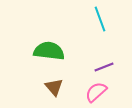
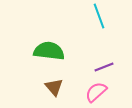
cyan line: moved 1 px left, 3 px up
